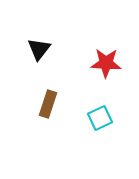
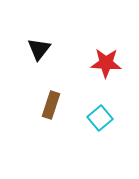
brown rectangle: moved 3 px right, 1 px down
cyan square: rotated 15 degrees counterclockwise
